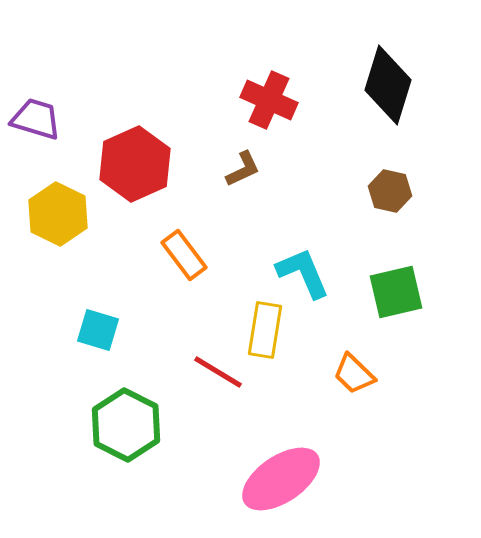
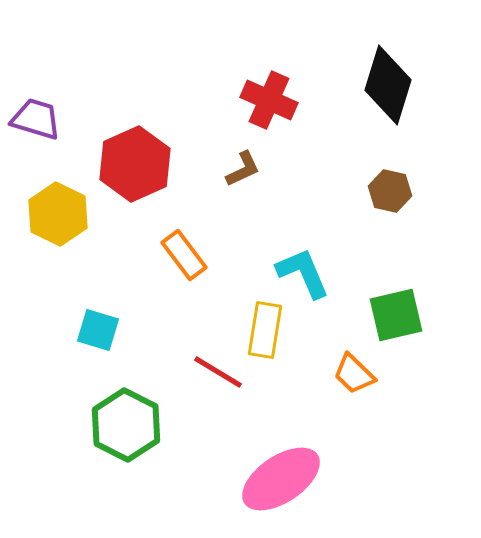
green square: moved 23 px down
